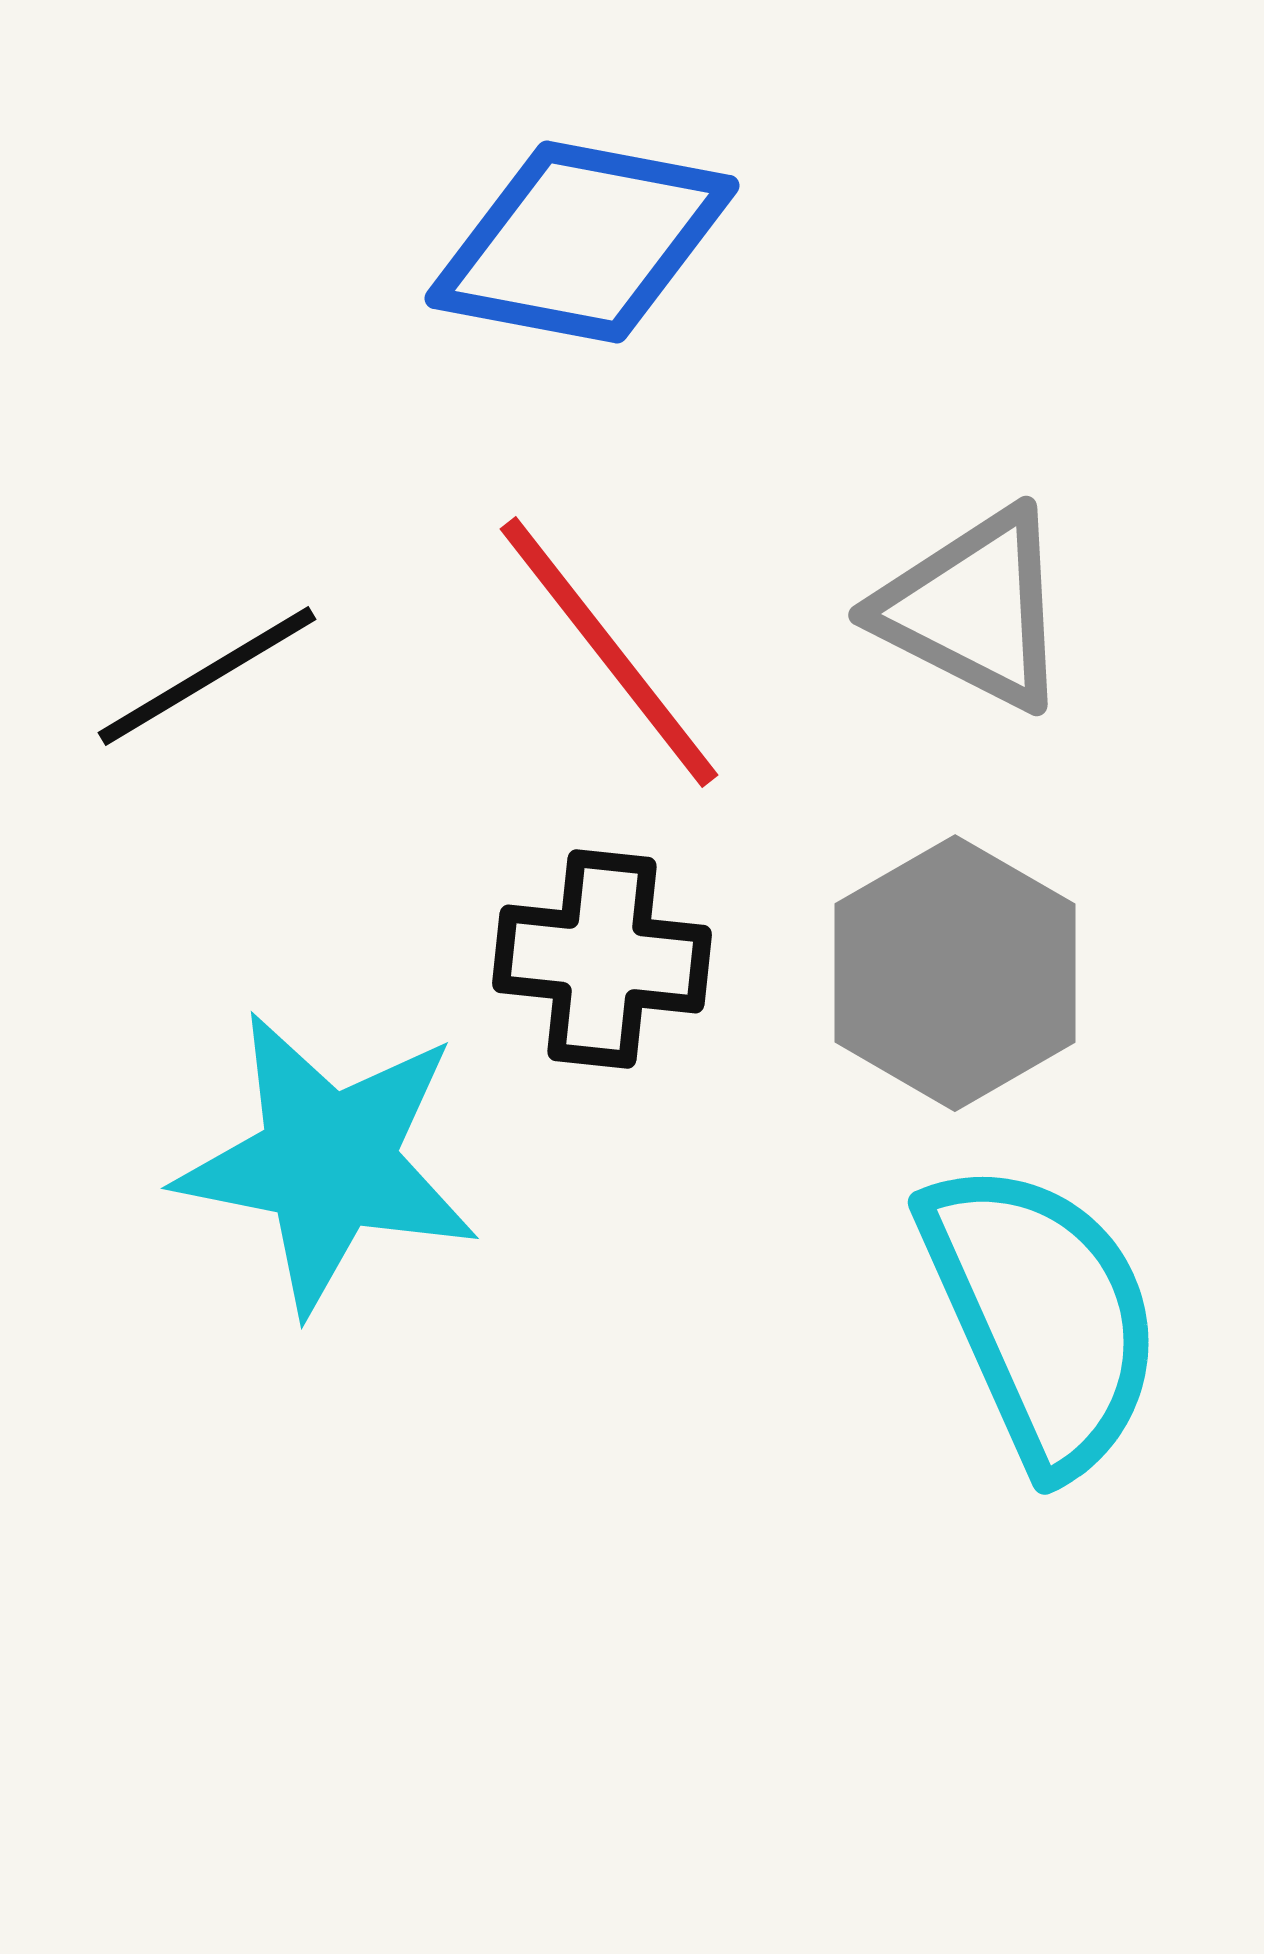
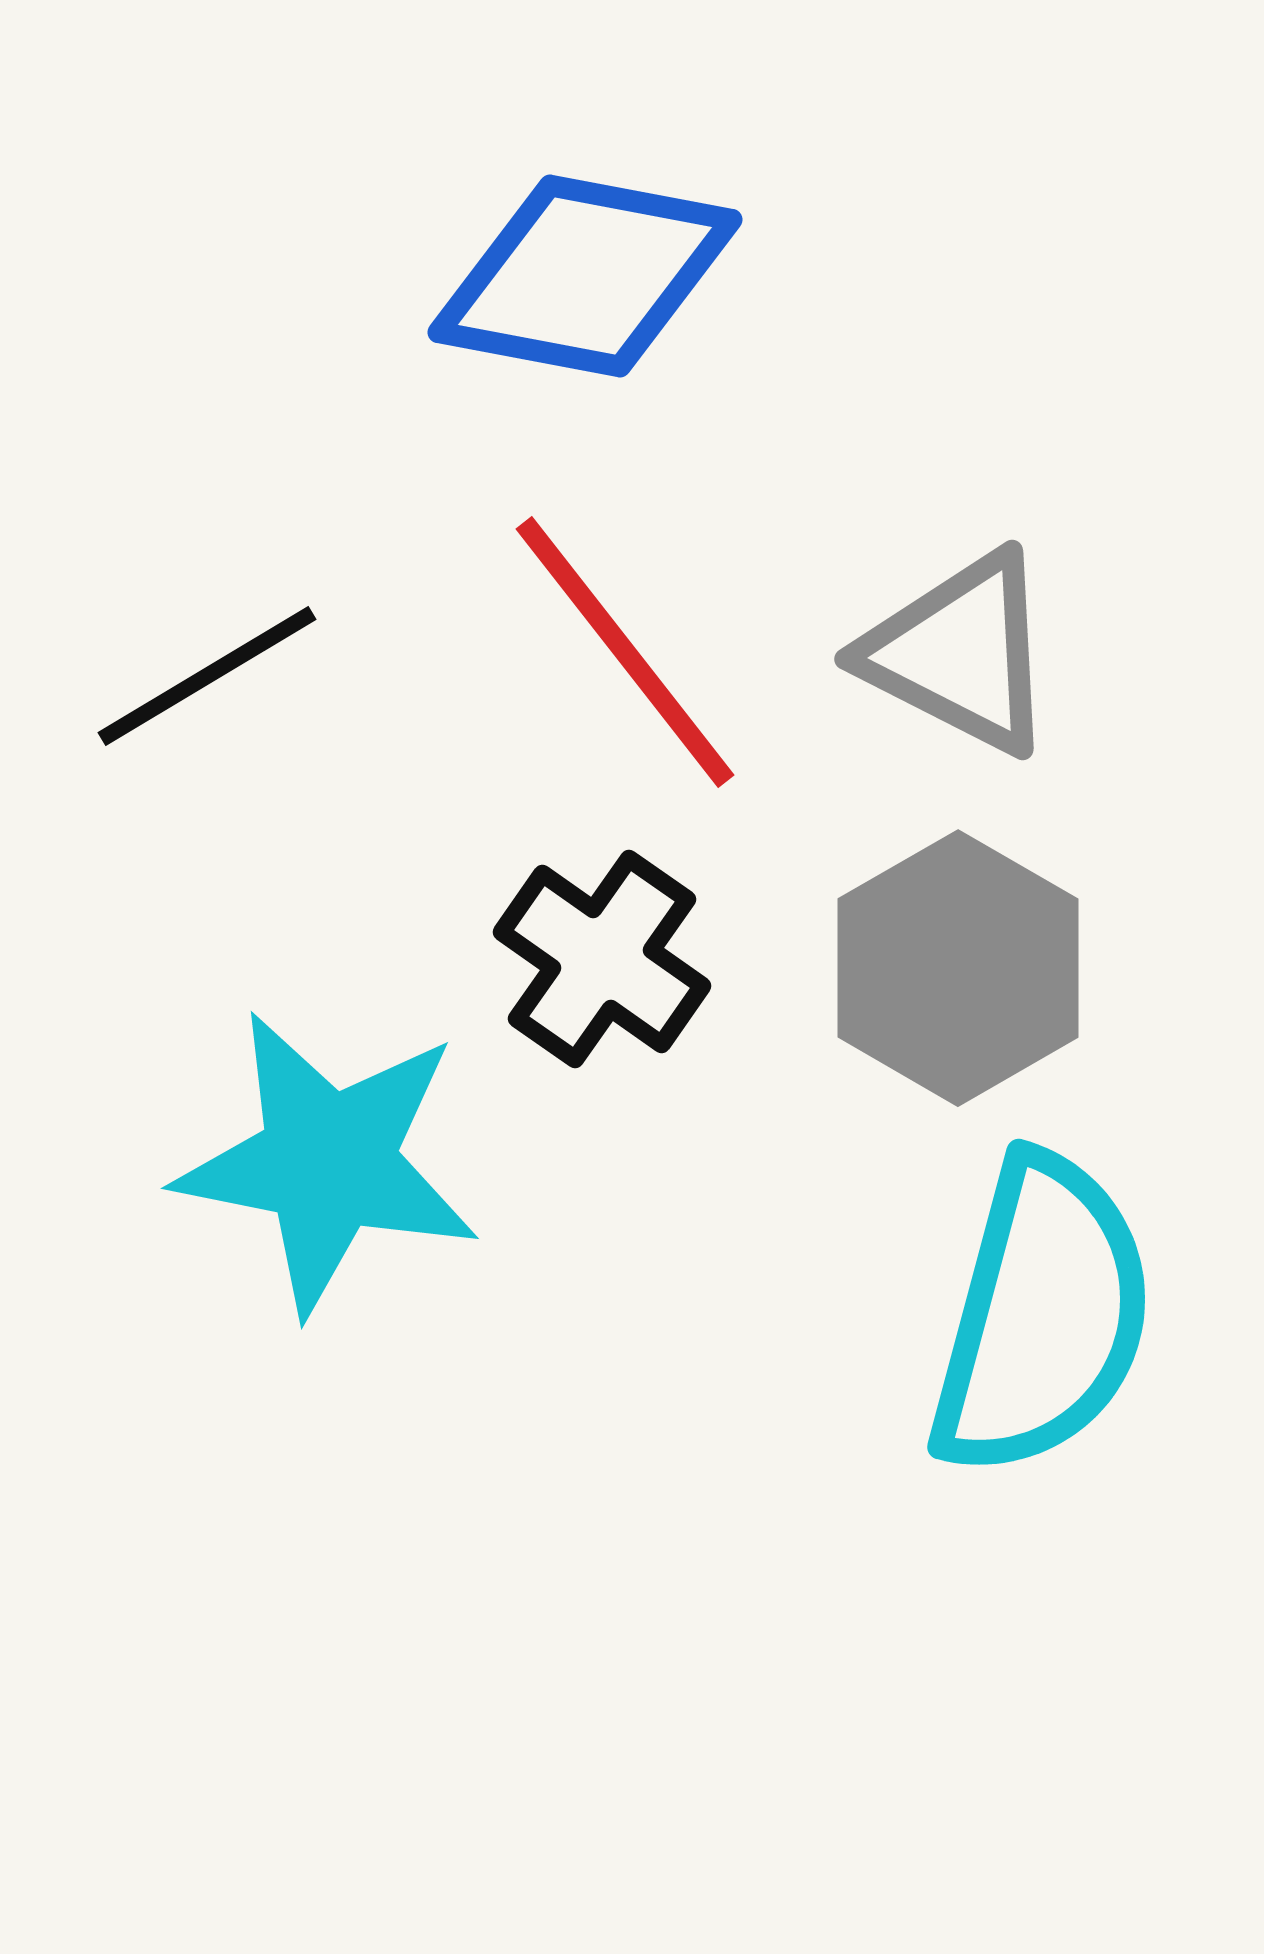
blue diamond: moved 3 px right, 34 px down
gray triangle: moved 14 px left, 44 px down
red line: moved 16 px right
black cross: rotated 29 degrees clockwise
gray hexagon: moved 3 px right, 5 px up
cyan semicircle: rotated 39 degrees clockwise
